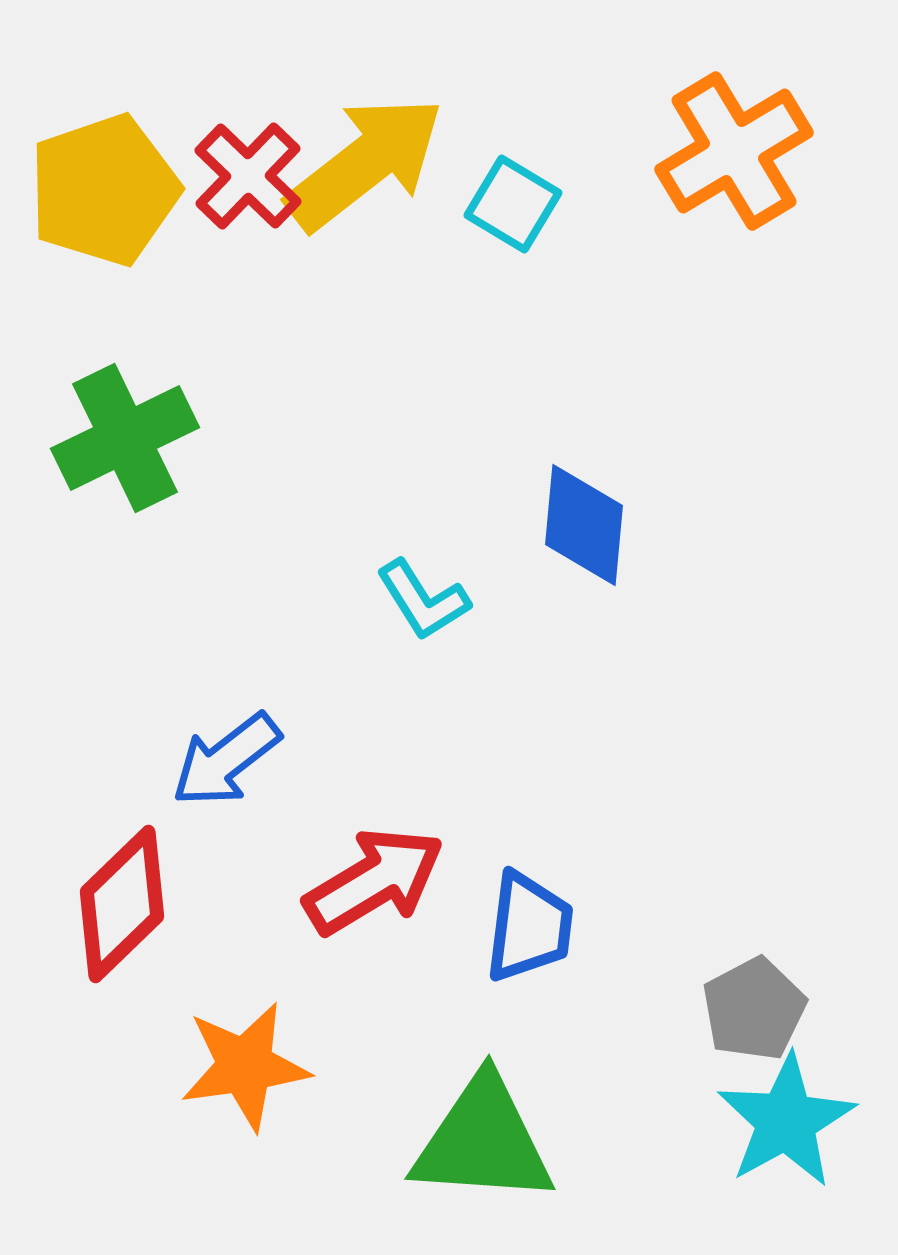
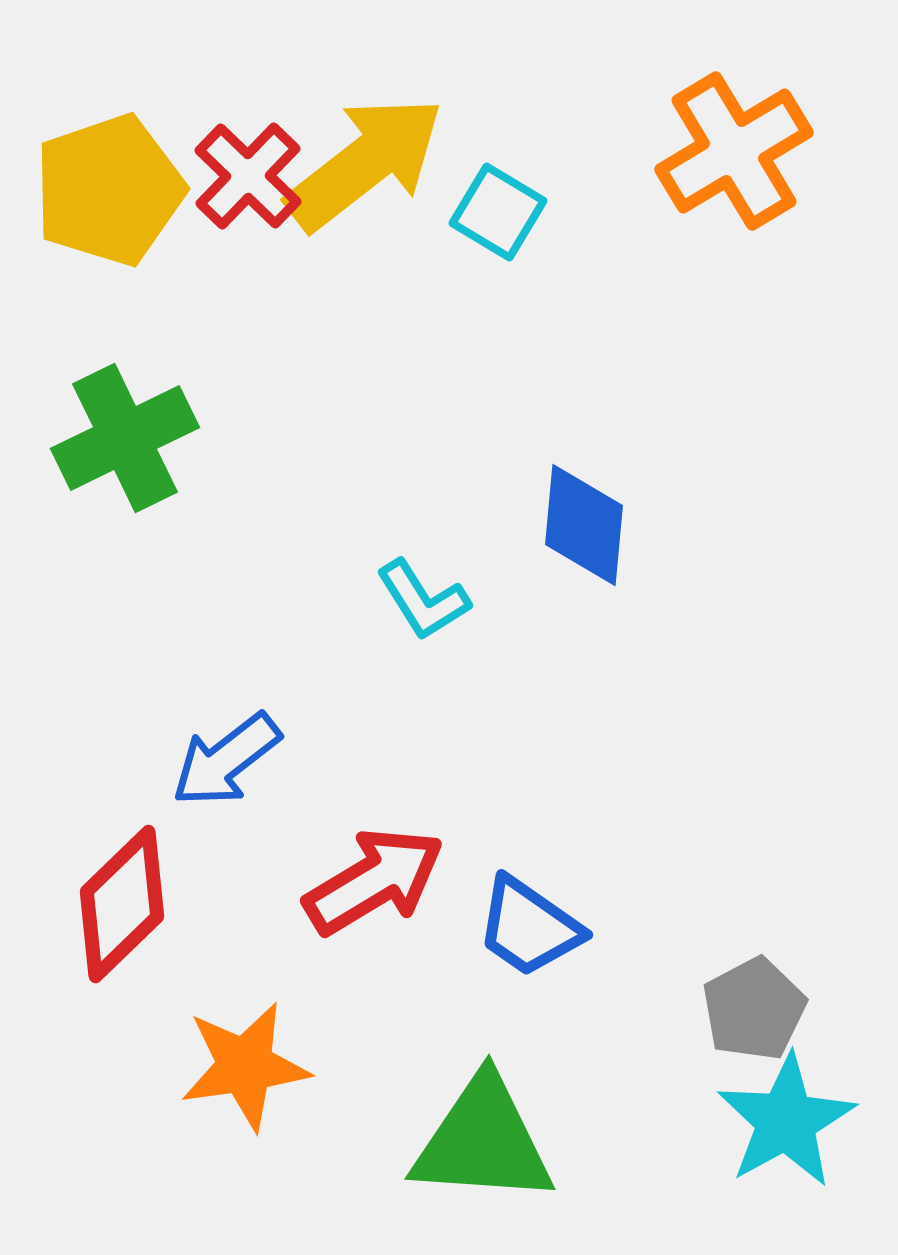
yellow pentagon: moved 5 px right
cyan square: moved 15 px left, 8 px down
blue trapezoid: rotated 118 degrees clockwise
